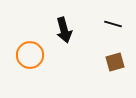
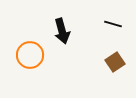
black arrow: moved 2 px left, 1 px down
brown square: rotated 18 degrees counterclockwise
